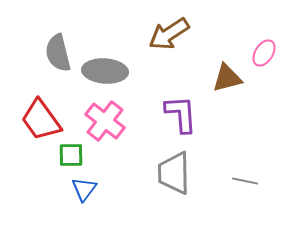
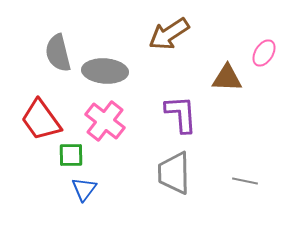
brown triangle: rotated 16 degrees clockwise
